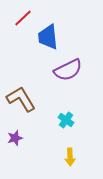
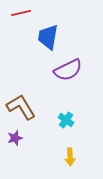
red line: moved 2 px left, 5 px up; rotated 30 degrees clockwise
blue trapezoid: rotated 16 degrees clockwise
brown L-shape: moved 8 px down
